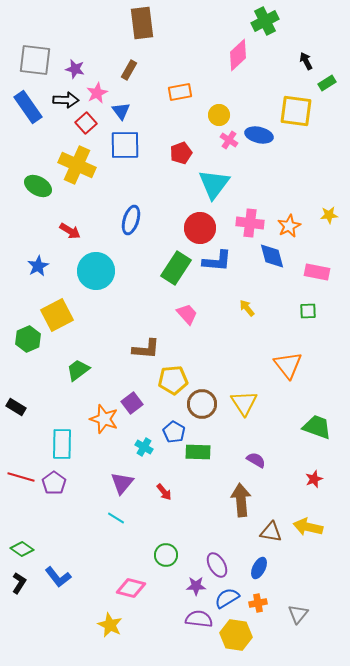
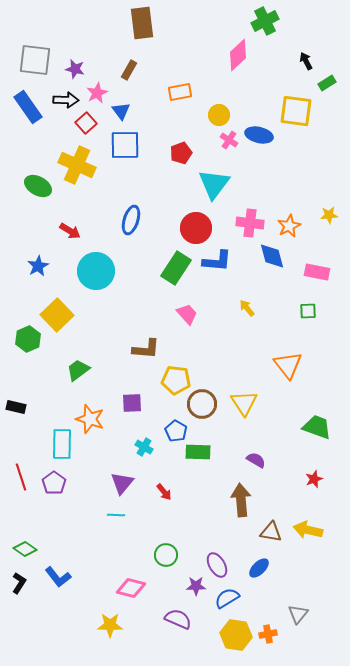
red circle at (200, 228): moved 4 px left
yellow square at (57, 315): rotated 16 degrees counterclockwise
yellow pentagon at (173, 380): moved 3 px right; rotated 12 degrees clockwise
purple square at (132, 403): rotated 35 degrees clockwise
black rectangle at (16, 407): rotated 18 degrees counterclockwise
orange star at (104, 419): moved 14 px left
blue pentagon at (174, 432): moved 2 px right, 1 px up
red line at (21, 477): rotated 56 degrees clockwise
cyan line at (116, 518): moved 3 px up; rotated 30 degrees counterclockwise
yellow arrow at (308, 527): moved 3 px down
green diamond at (22, 549): moved 3 px right
blue ellipse at (259, 568): rotated 20 degrees clockwise
orange cross at (258, 603): moved 10 px right, 31 px down
purple semicircle at (199, 619): moved 21 px left; rotated 16 degrees clockwise
yellow star at (110, 625): rotated 25 degrees counterclockwise
